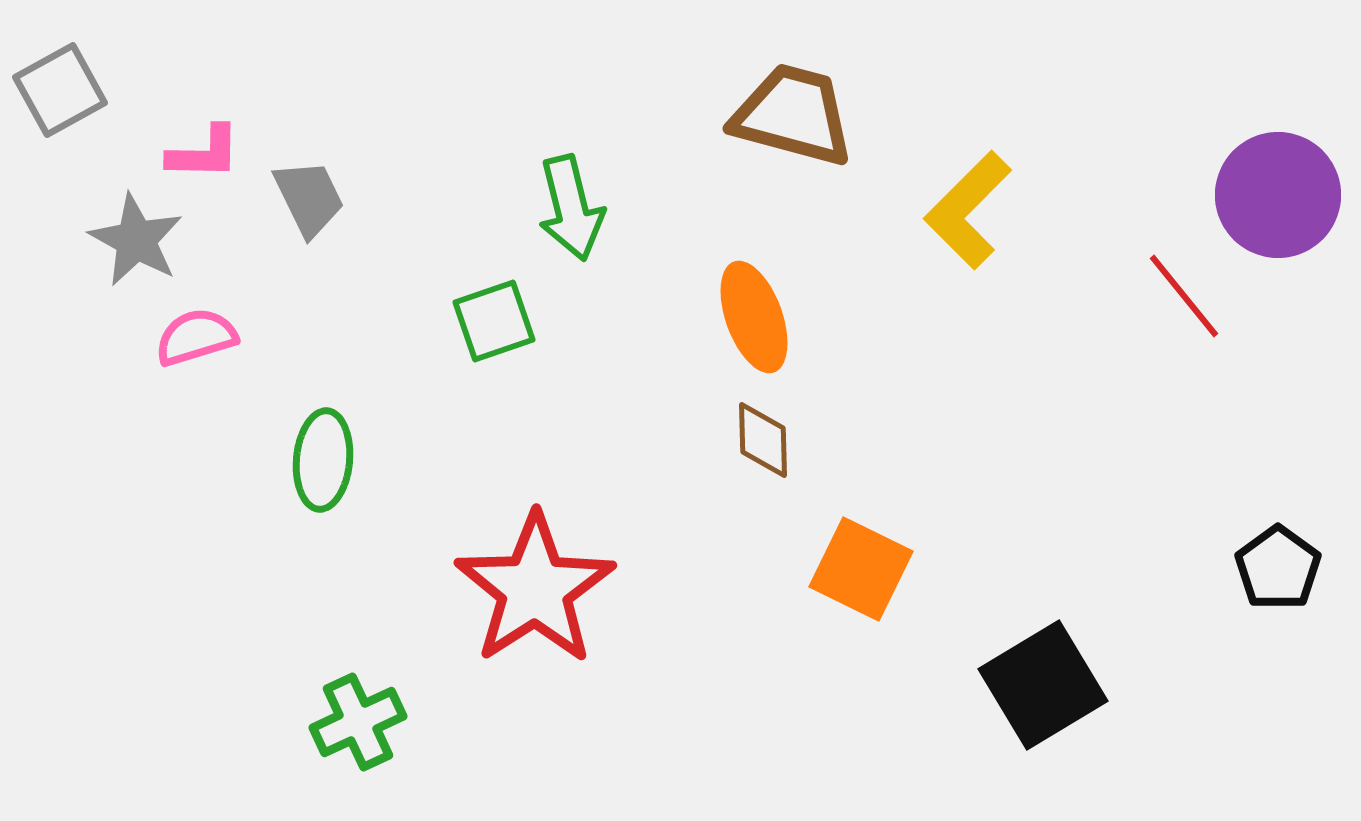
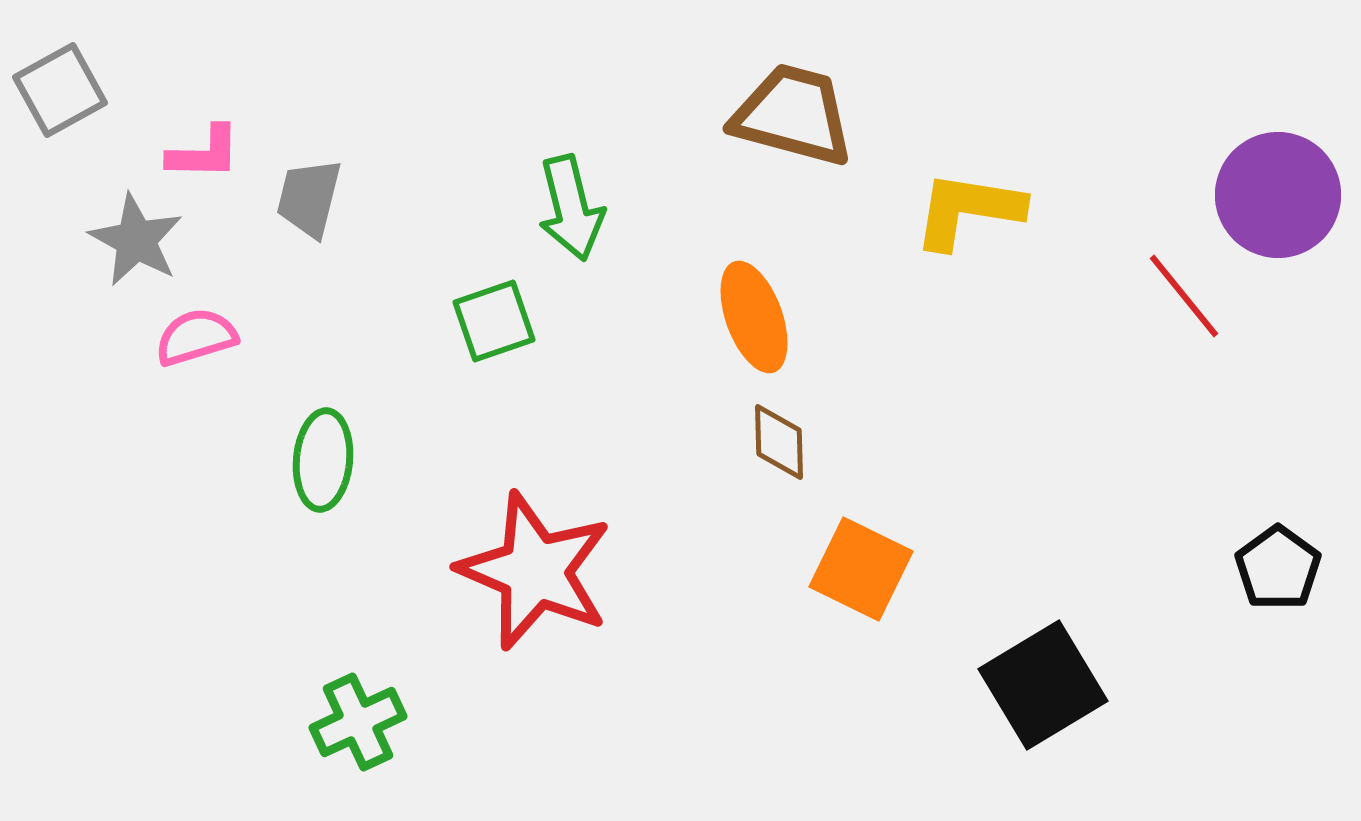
gray trapezoid: rotated 140 degrees counterclockwise
yellow L-shape: rotated 54 degrees clockwise
brown diamond: moved 16 px right, 2 px down
red star: moved 18 px up; rotated 16 degrees counterclockwise
